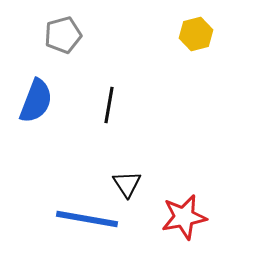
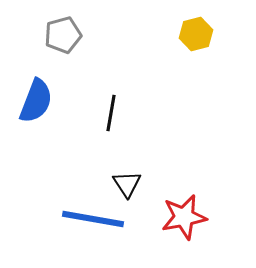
black line: moved 2 px right, 8 px down
blue line: moved 6 px right
